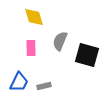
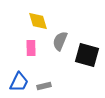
yellow diamond: moved 4 px right, 4 px down
